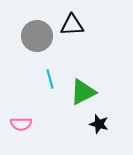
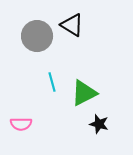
black triangle: rotated 35 degrees clockwise
cyan line: moved 2 px right, 3 px down
green triangle: moved 1 px right, 1 px down
